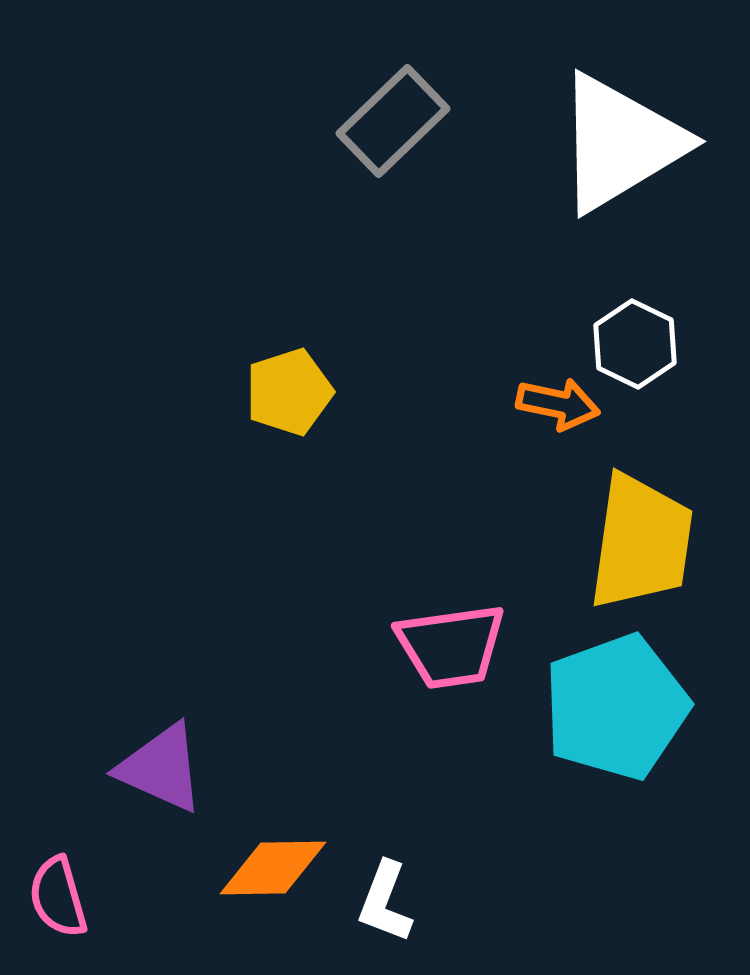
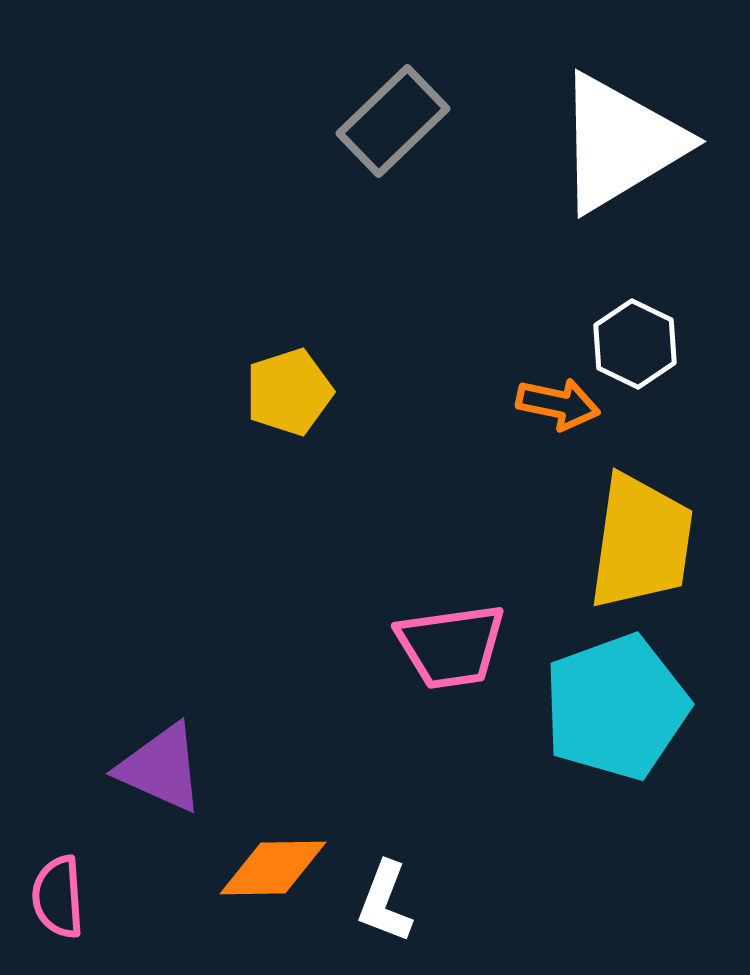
pink semicircle: rotated 12 degrees clockwise
